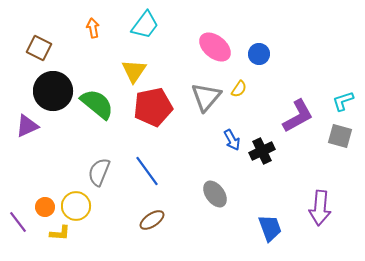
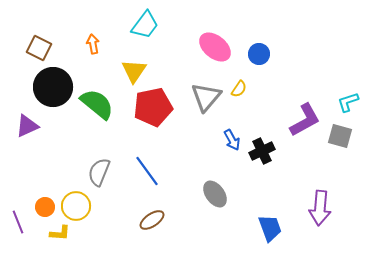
orange arrow: moved 16 px down
black circle: moved 4 px up
cyan L-shape: moved 5 px right, 1 px down
purple L-shape: moved 7 px right, 4 px down
purple line: rotated 15 degrees clockwise
